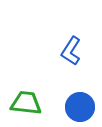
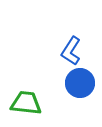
blue circle: moved 24 px up
